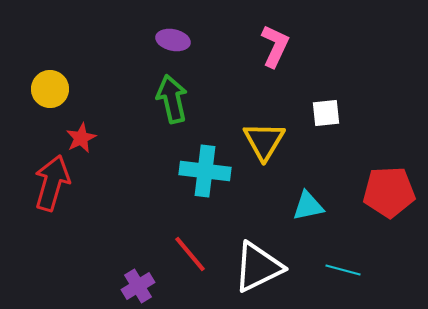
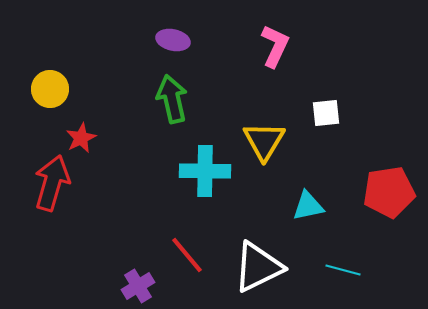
cyan cross: rotated 6 degrees counterclockwise
red pentagon: rotated 6 degrees counterclockwise
red line: moved 3 px left, 1 px down
